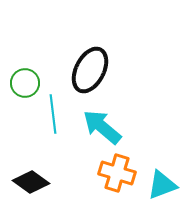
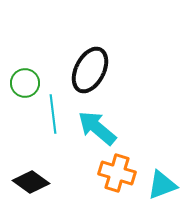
cyan arrow: moved 5 px left, 1 px down
